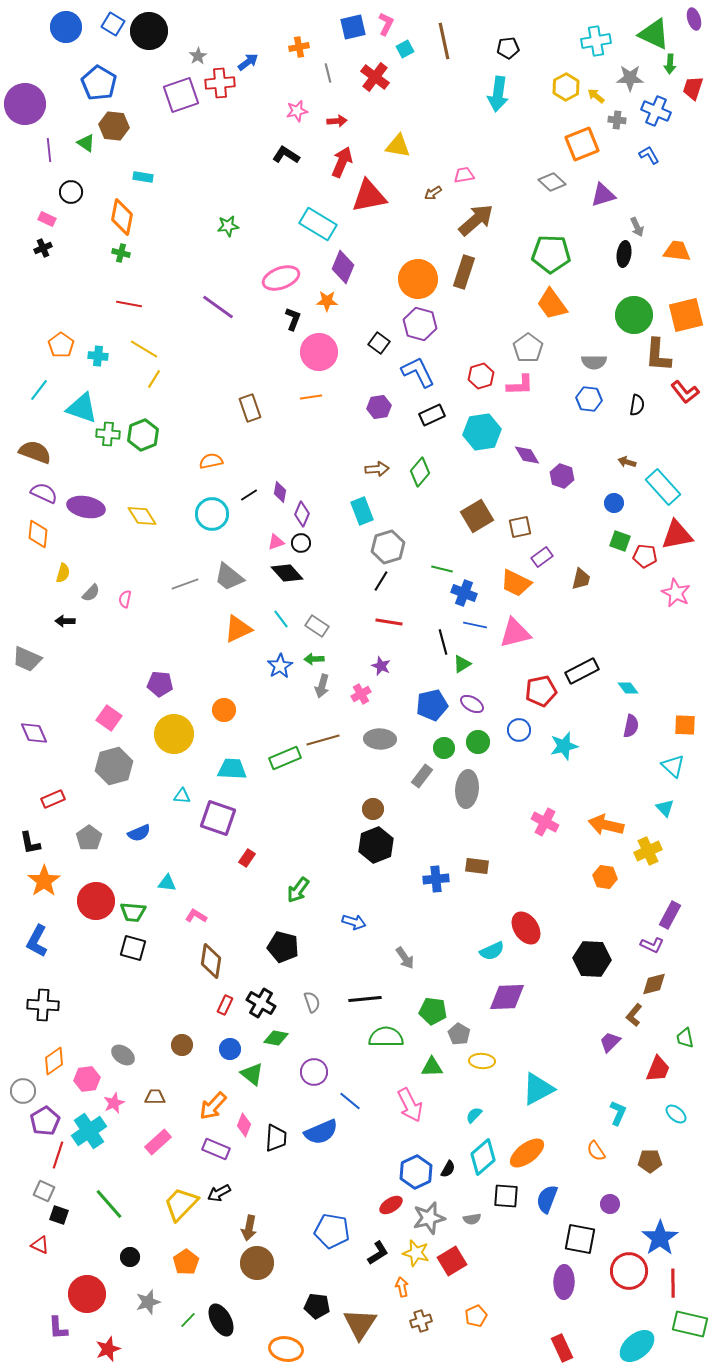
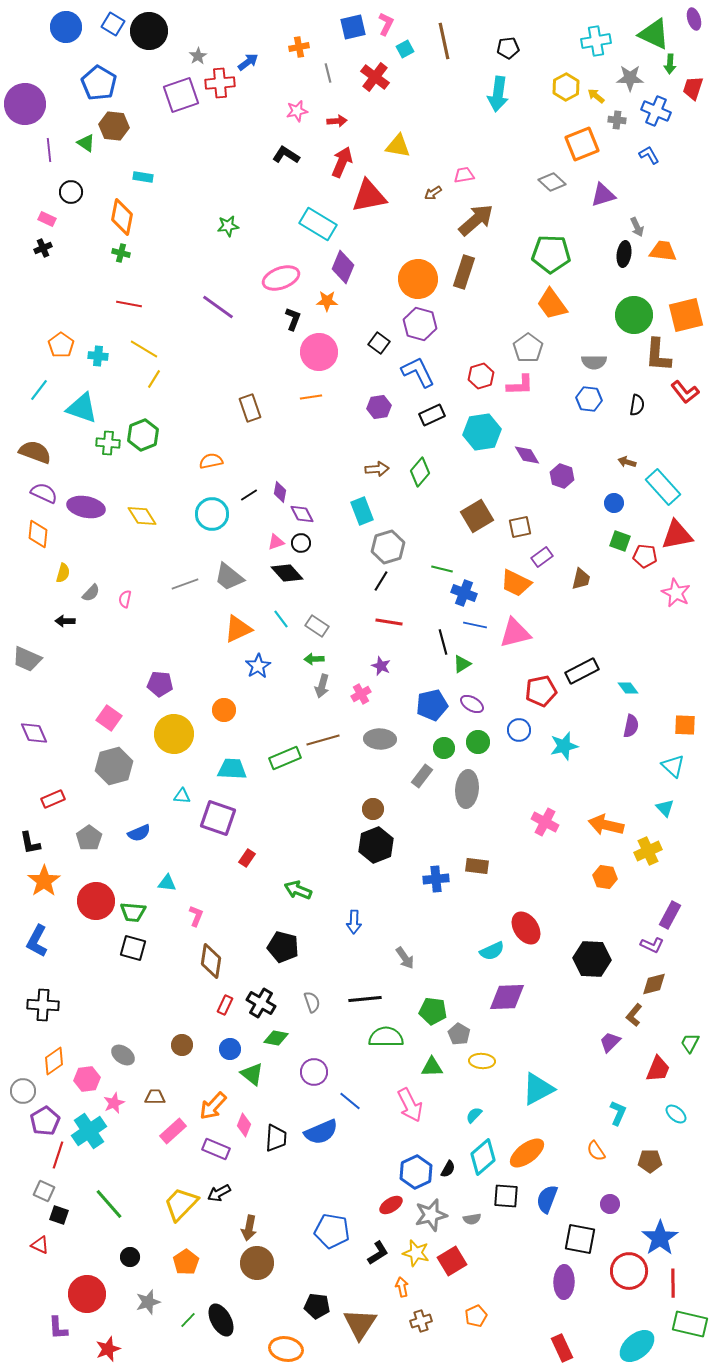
orange trapezoid at (677, 251): moved 14 px left
green cross at (108, 434): moved 9 px down
purple diamond at (302, 514): rotated 50 degrees counterclockwise
blue star at (280, 666): moved 22 px left
green arrow at (298, 890): rotated 76 degrees clockwise
pink L-shape at (196, 916): rotated 80 degrees clockwise
blue arrow at (354, 922): rotated 75 degrees clockwise
green trapezoid at (685, 1038): moved 5 px right, 5 px down; rotated 40 degrees clockwise
pink rectangle at (158, 1142): moved 15 px right, 11 px up
gray star at (429, 1218): moved 2 px right, 3 px up
